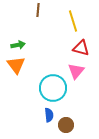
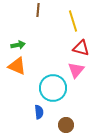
orange triangle: moved 1 px right, 1 px down; rotated 30 degrees counterclockwise
pink triangle: moved 1 px up
blue semicircle: moved 10 px left, 3 px up
